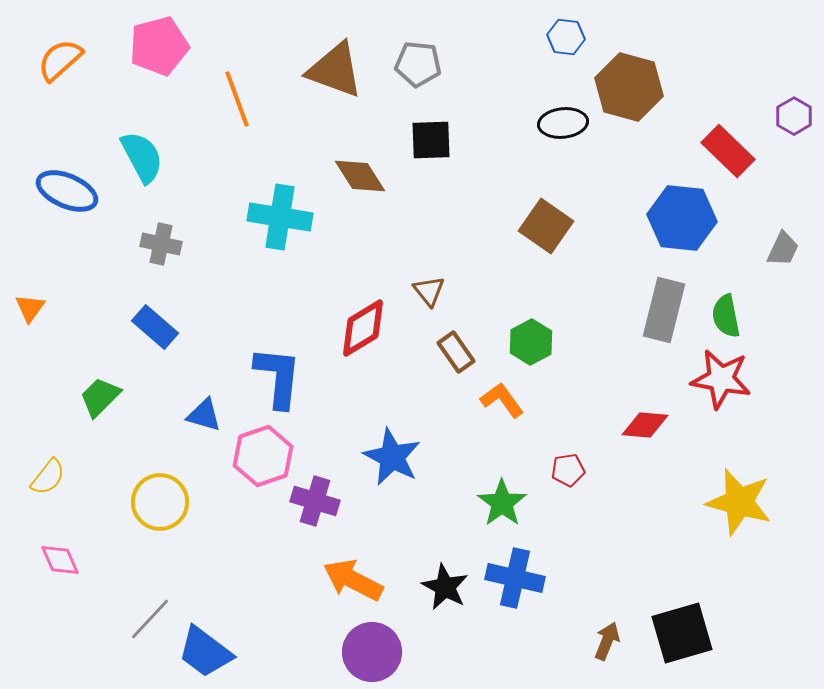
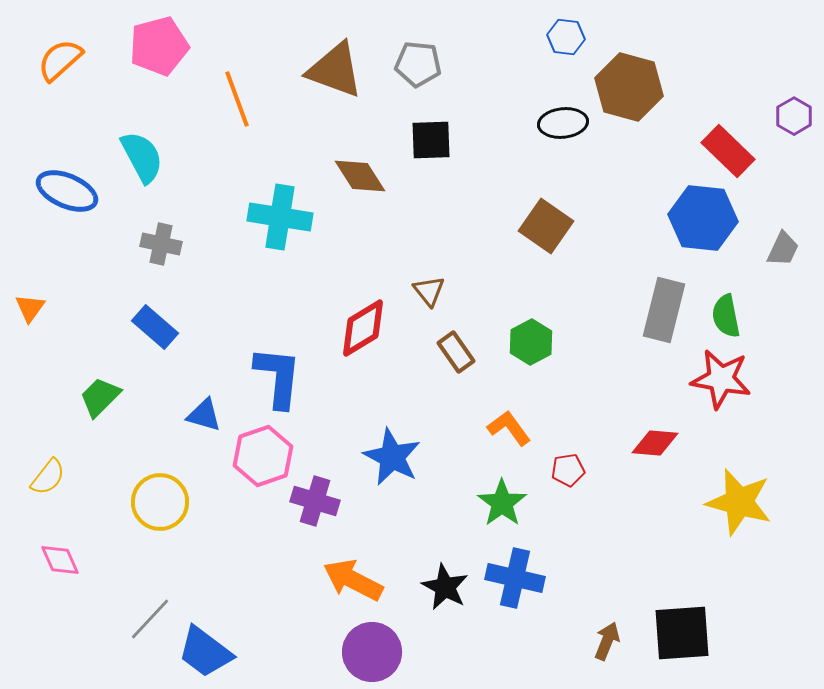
blue hexagon at (682, 218): moved 21 px right
orange L-shape at (502, 400): moved 7 px right, 28 px down
red diamond at (645, 425): moved 10 px right, 18 px down
black square at (682, 633): rotated 12 degrees clockwise
